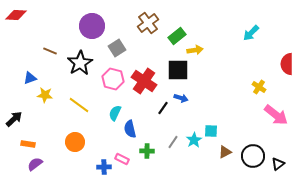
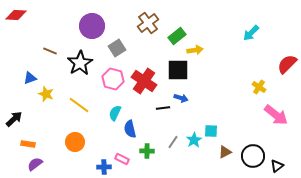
red semicircle: rotated 45 degrees clockwise
yellow star: moved 1 px right, 1 px up; rotated 14 degrees clockwise
black line: rotated 48 degrees clockwise
black triangle: moved 1 px left, 2 px down
